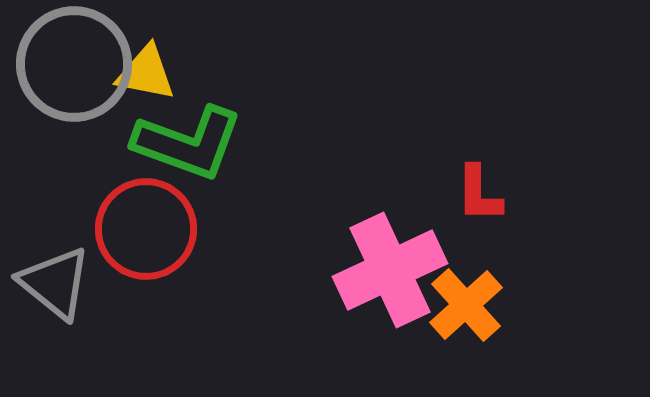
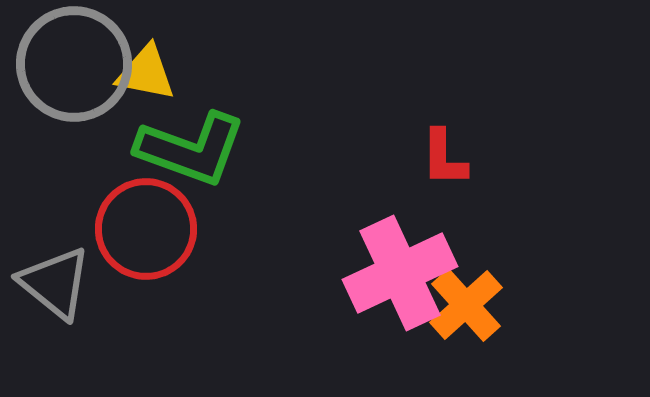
green L-shape: moved 3 px right, 6 px down
red L-shape: moved 35 px left, 36 px up
pink cross: moved 10 px right, 3 px down
